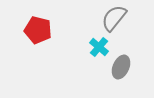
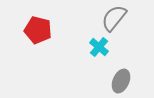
gray ellipse: moved 14 px down
